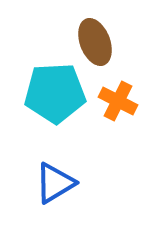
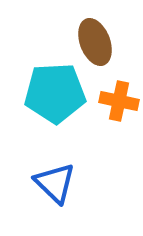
orange cross: moved 1 px right; rotated 15 degrees counterclockwise
blue triangle: rotated 45 degrees counterclockwise
